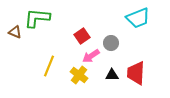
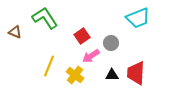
green L-shape: moved 8 px right; rotated 52 degrees clockwise
yellow cross: moved 4 px left
